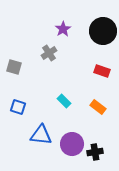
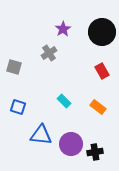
black circle: moved 1 px left, 1 px down
red rectangle: rotated 42 degrees clockwise
purple circle: moved 1 px left
